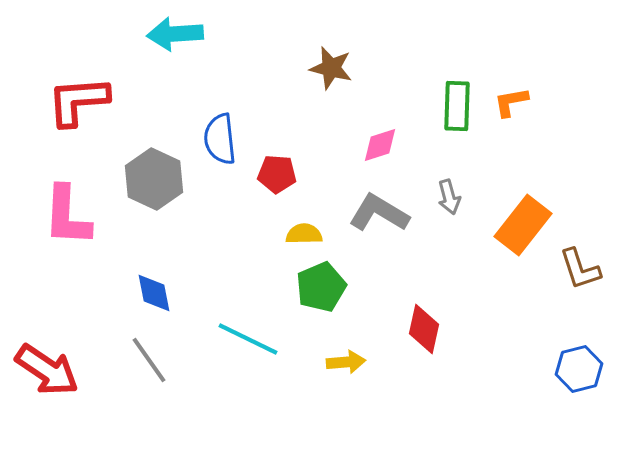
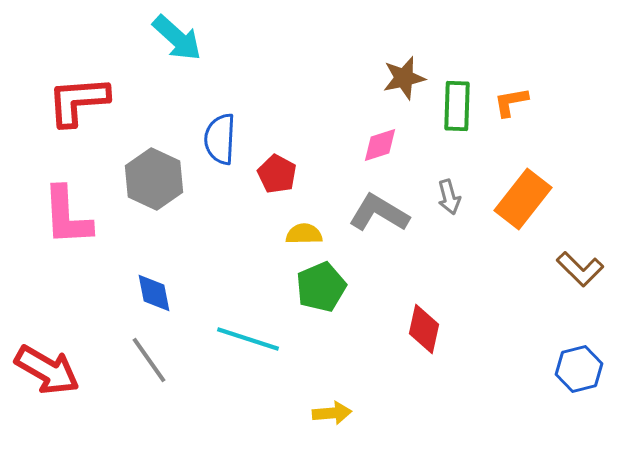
cyan arrow: moved 2 px right, 4 px down; rotated 134 degrees counterclockwise
brown star: moved 73 px right, 10 px down; rotated 27 degrees counterclockwise
blue semicircle: rotated 9 degrees clockwise
red pentagon: rotated 24 degrees clockwise
pink L-shape: rotated 6 degrees counterclockwise
orange rectangle: moved 26 px up
brown L-shape: rotated 27 degrees counterclockwise
cyan line: rotated 8 degrees counterclockwise
yellow arrow: moved 14 px left, 51 px down
red arrow: rotated 4 degrees counterclockwise
